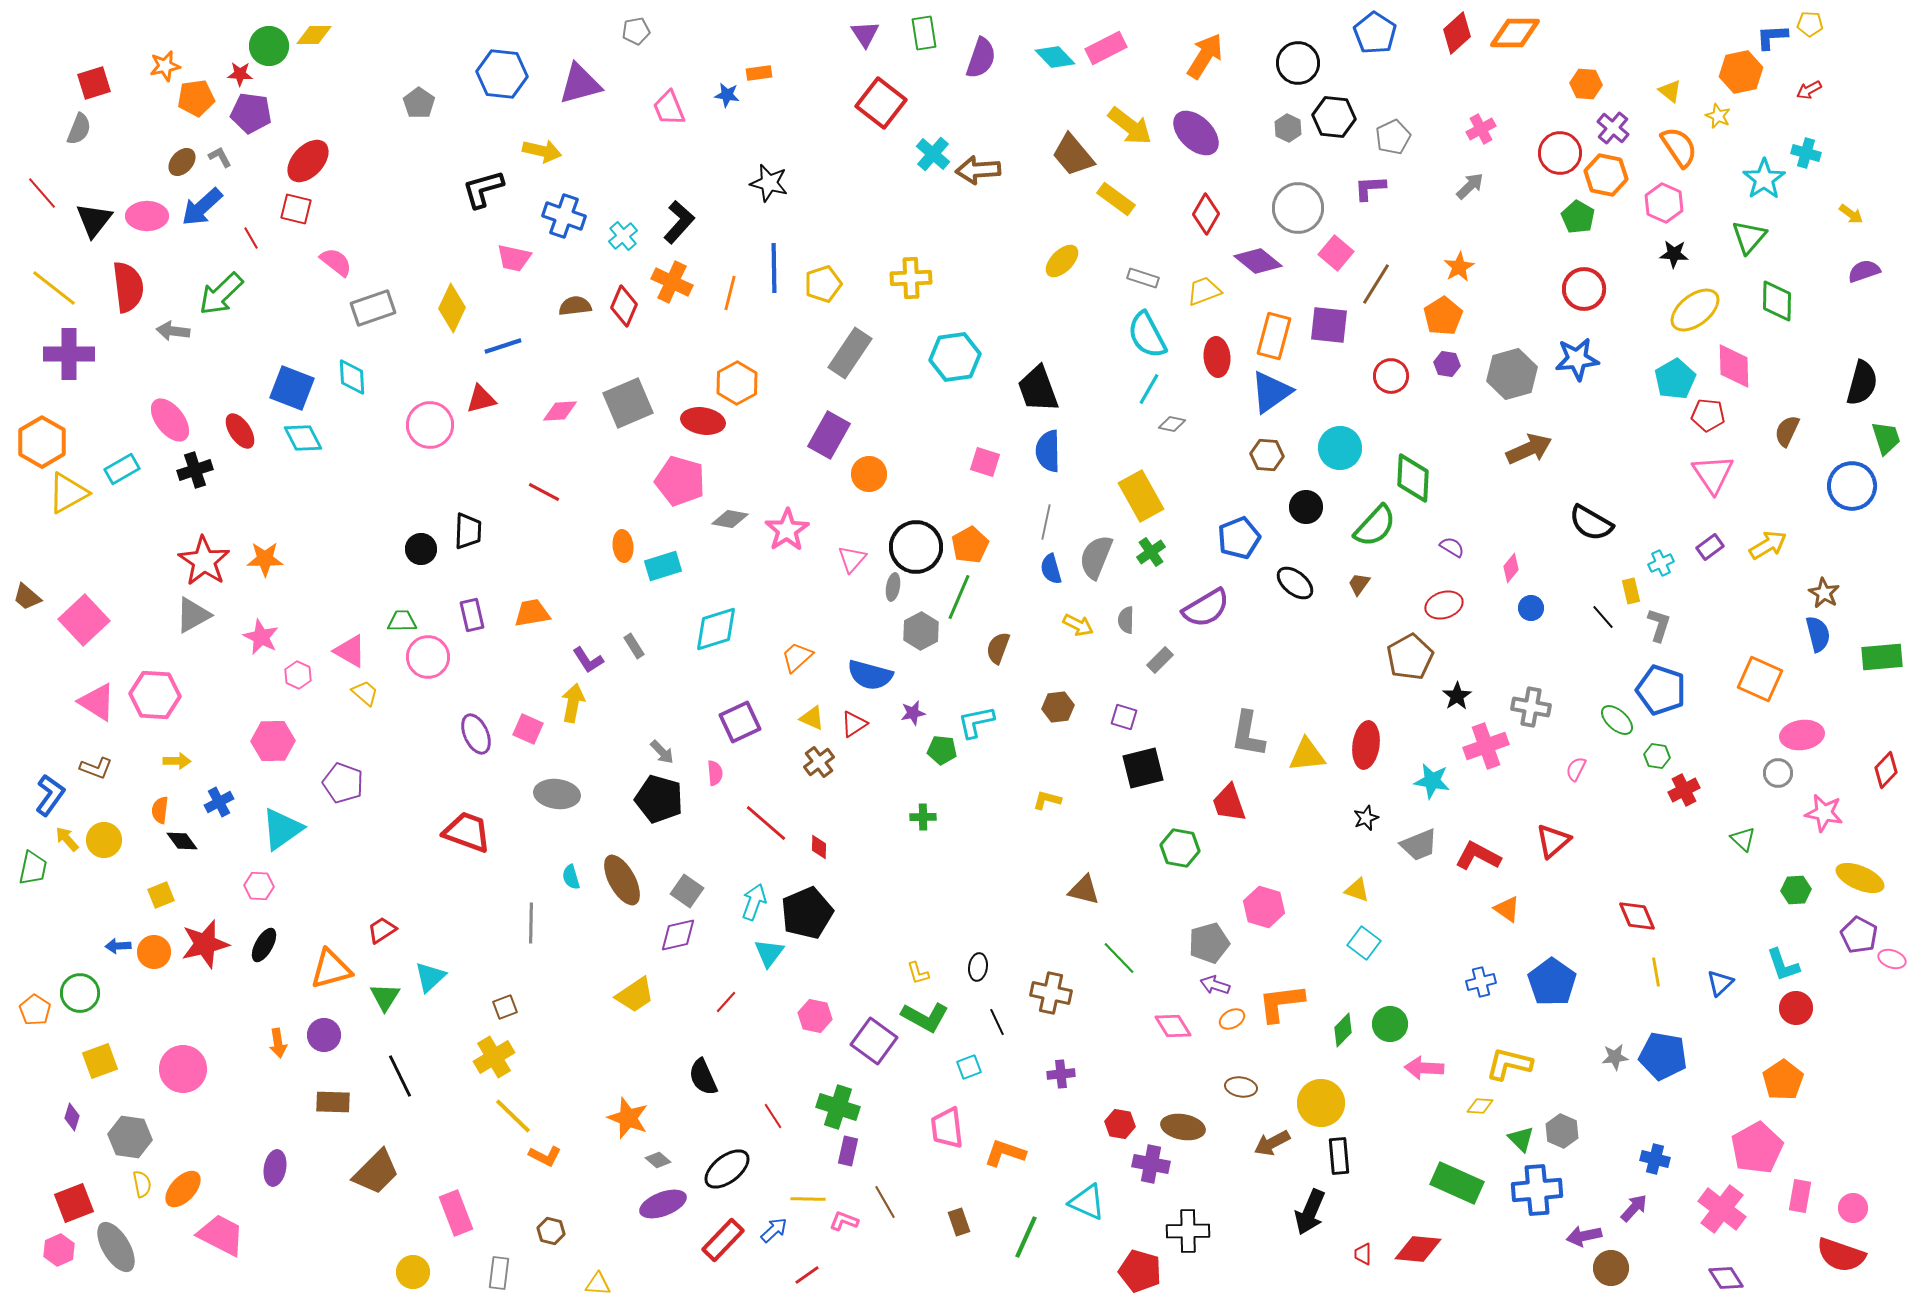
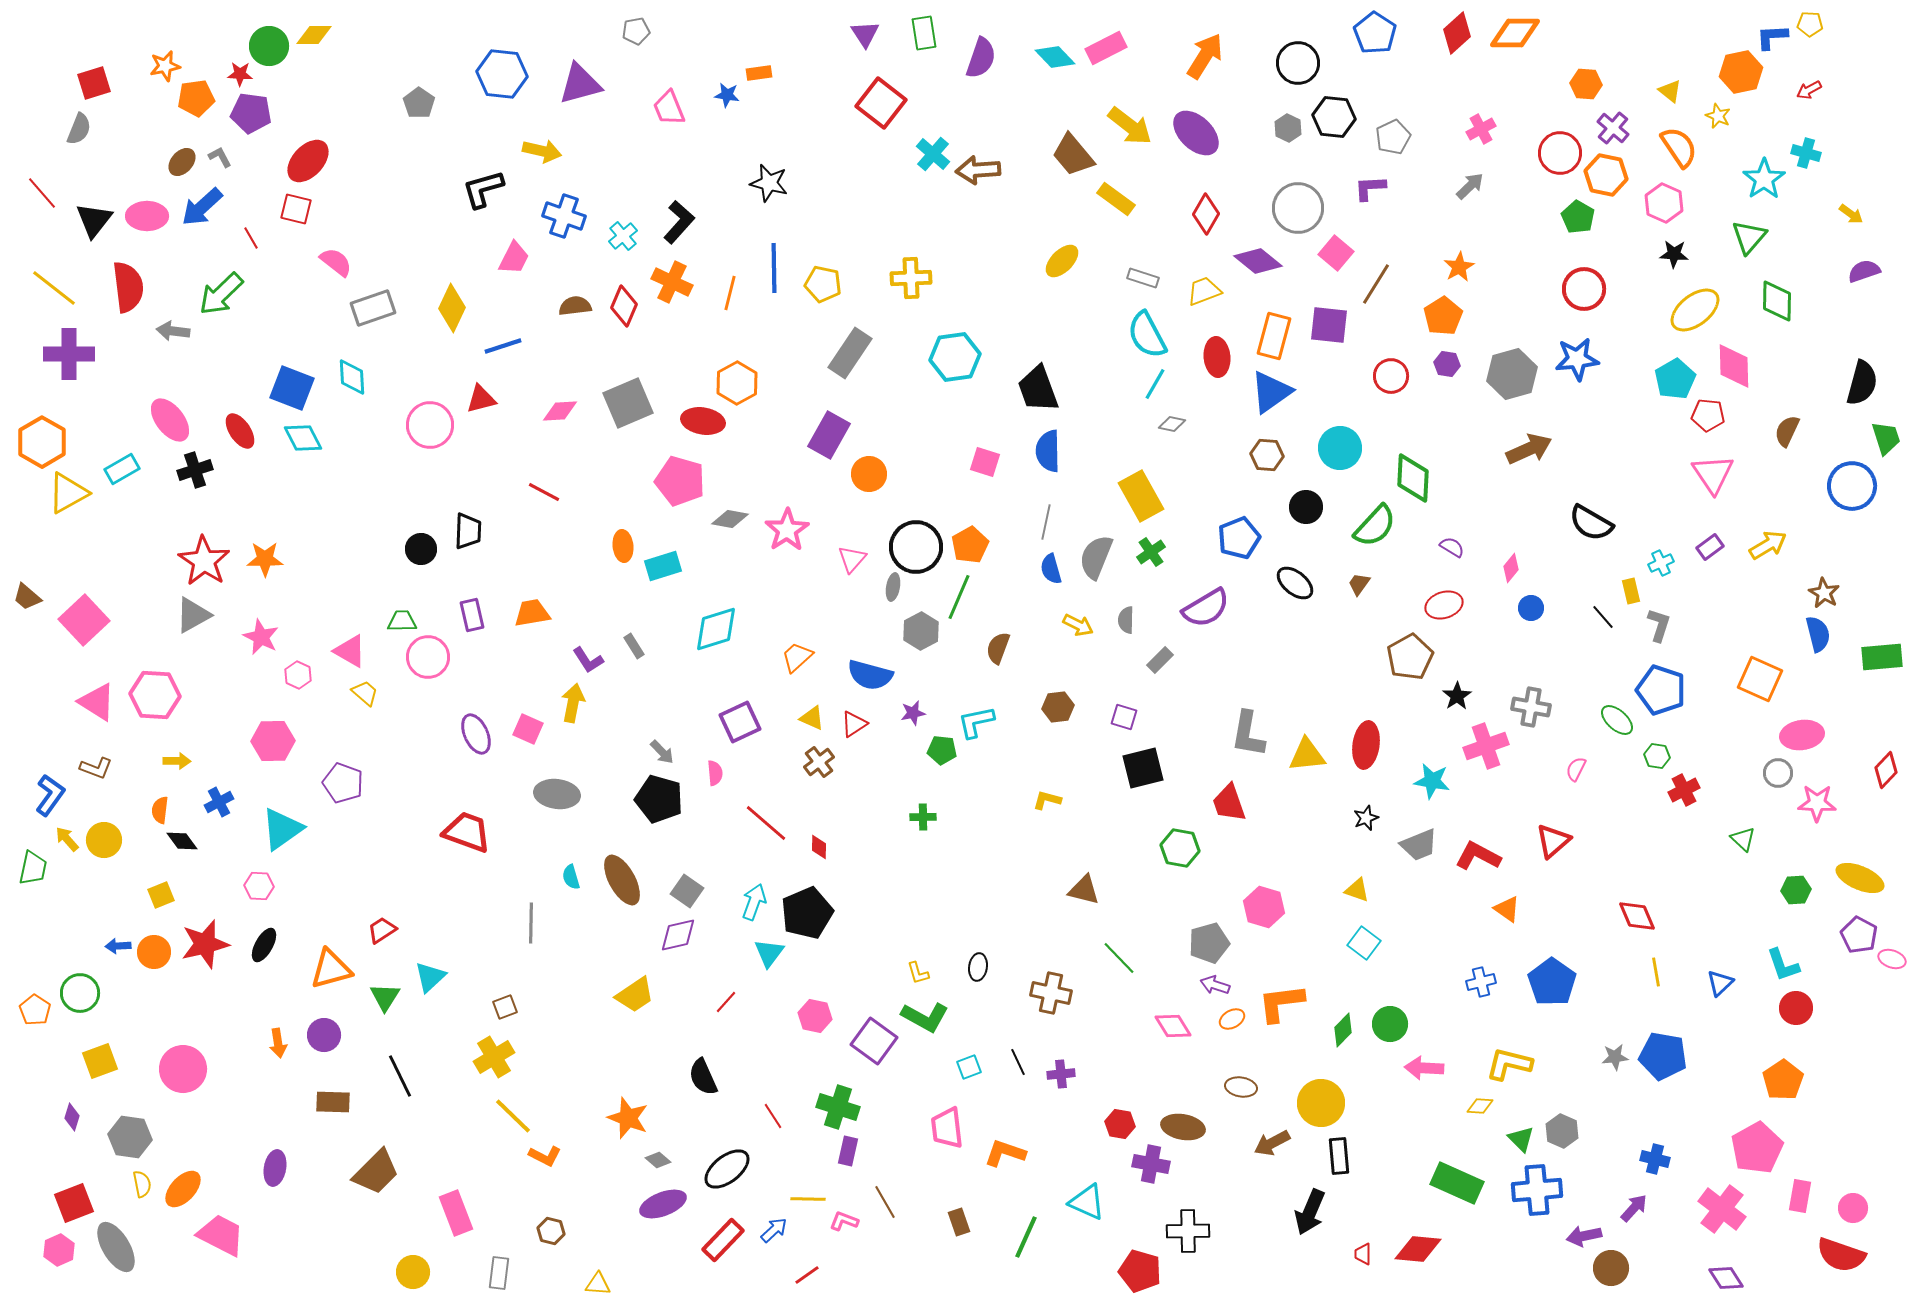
pink trapezoid at (514, 258): rotated 75 degrees counterclockwise
yellow pentagon at (823, 284): rotated 30 degrees clockwise
cyan line at (1149, 389): moved 6 px right, 5 px up
pink star at (1824, 813): moved 7 px left, 10 px up; rotated 9 degrees counterclockwise
black line at (997, 1022): moved 21 px right, 40 px down
